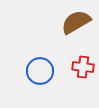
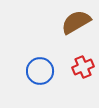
red cross: rotated 30 degrees counterclockwise
